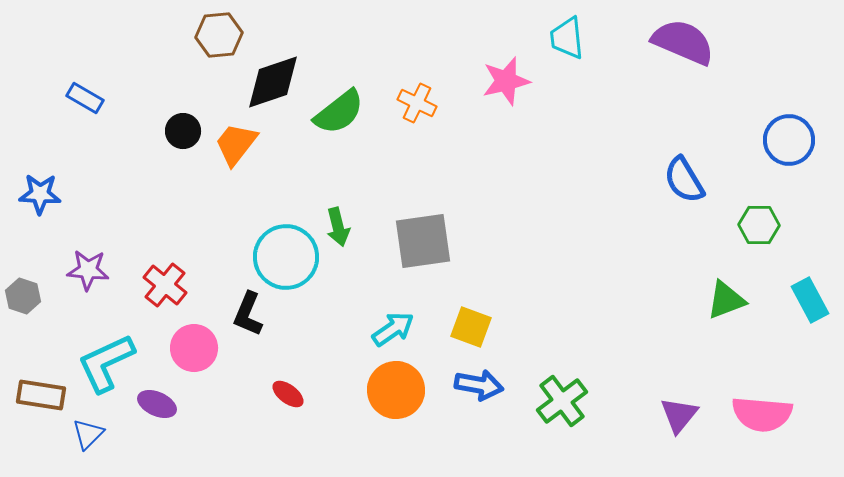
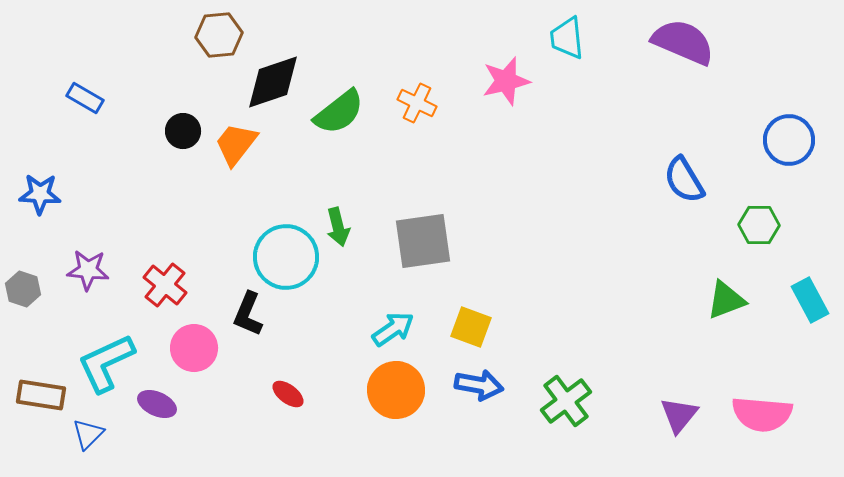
gray hexagon: moved 7 px up
green cross: moved 4 px right
